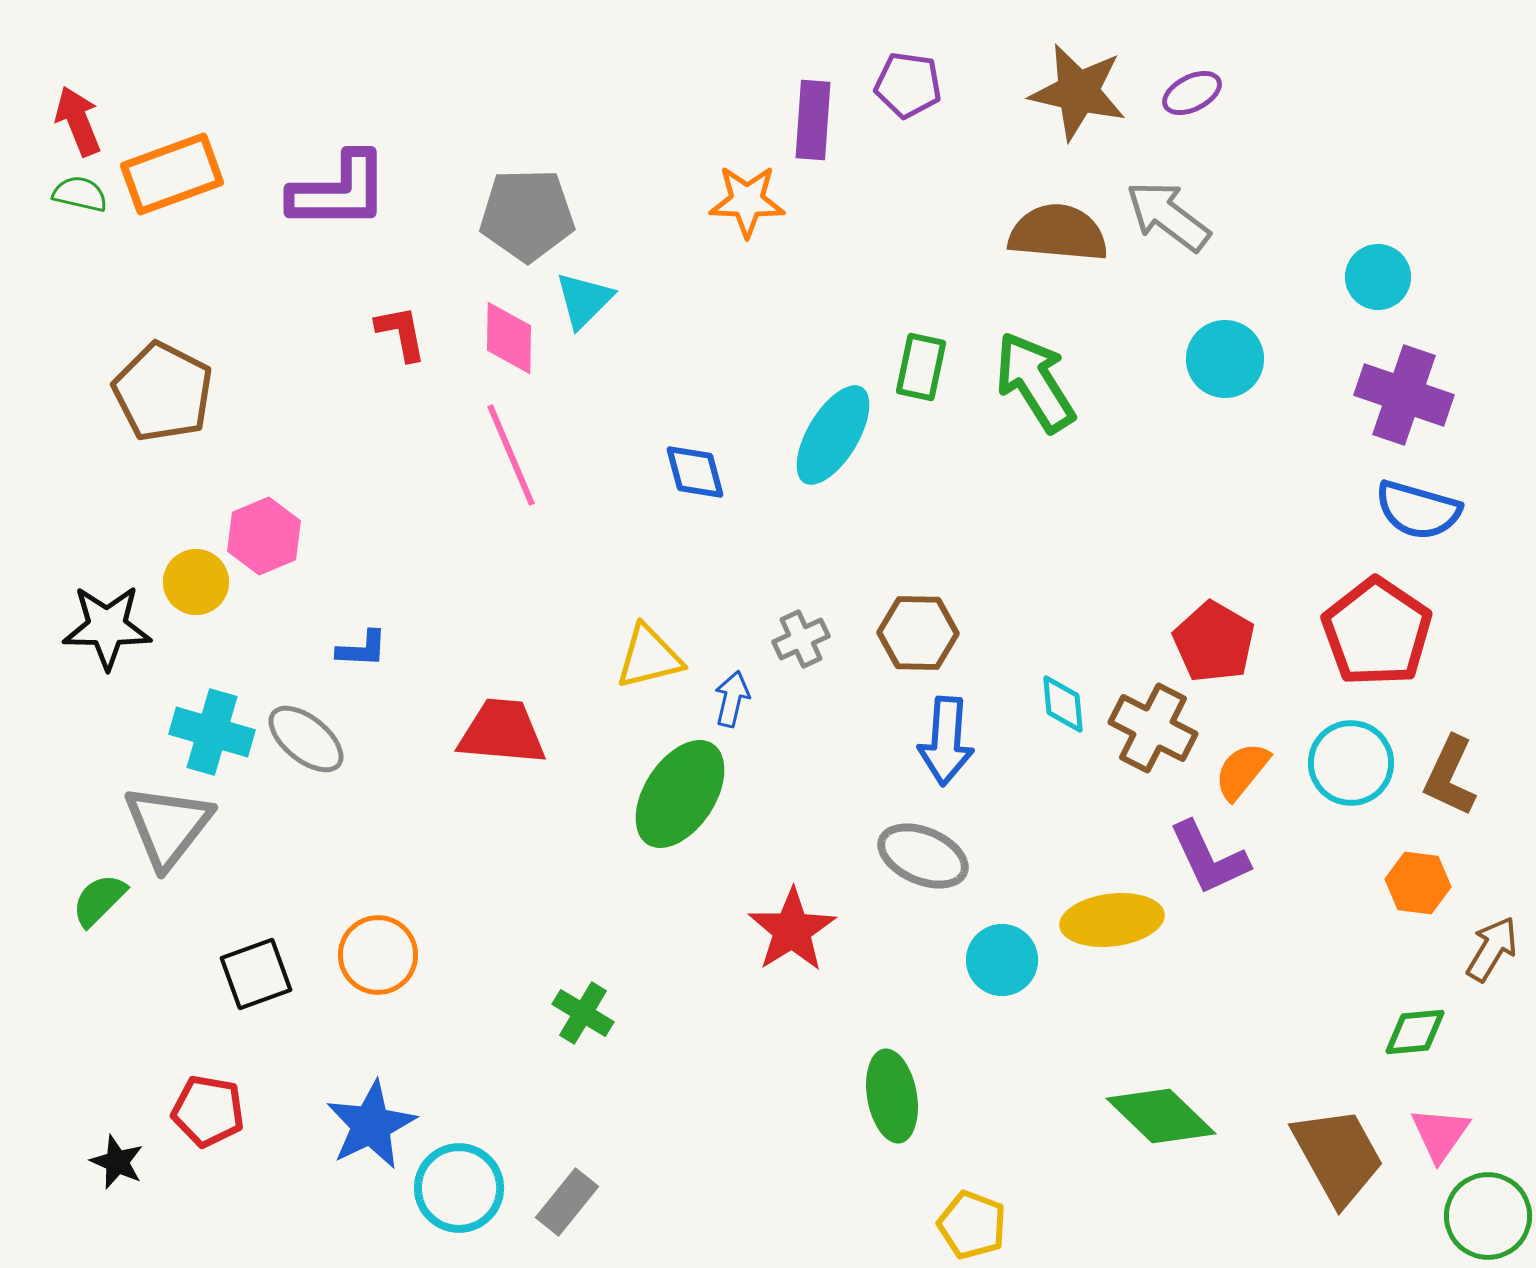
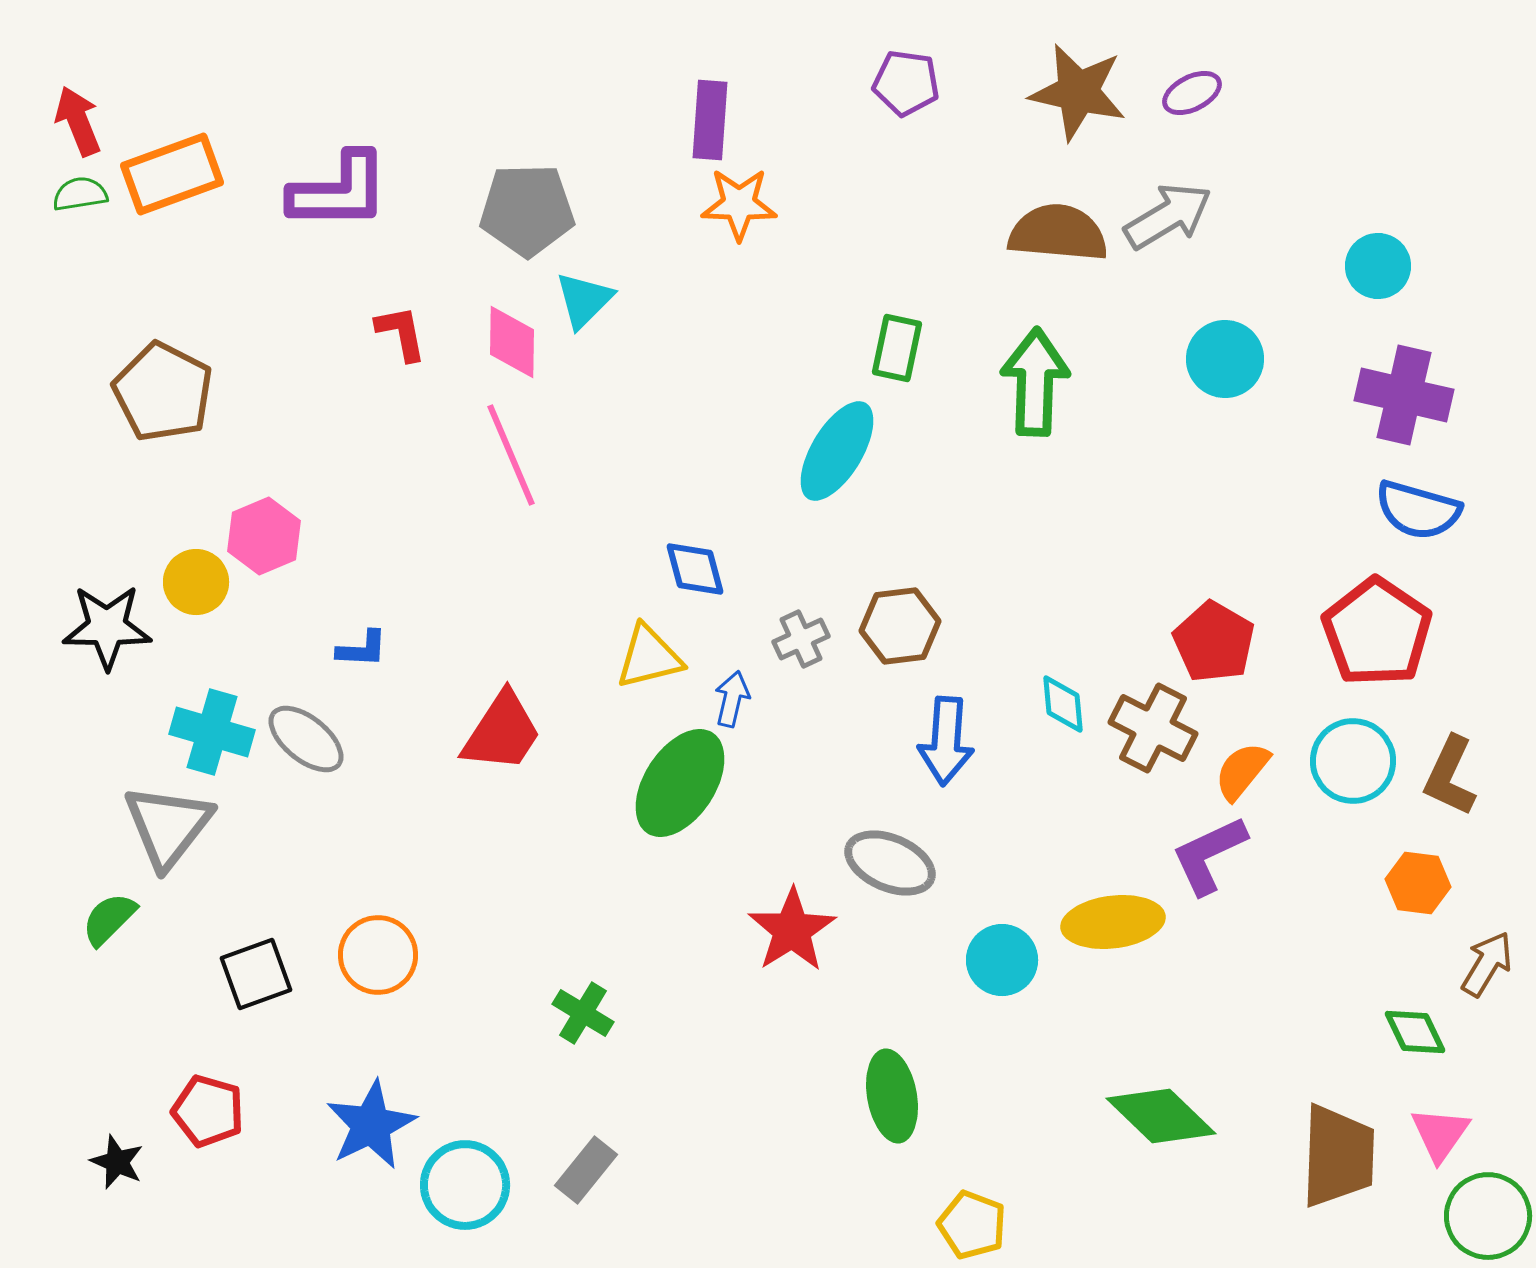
purple pentagon at (908, 85): moved 2 px left, 2 px up
purple rectangle at (813, 120): moved 103 px left
green semicircle at (80, 194): rotated 22 degrees counterclockwise
orange star at (747, 201): moved 8 px left, 3 px down
gray pentagon at (527, 215): moved 5 px up
gray arrow at (1168, 216): rotated 112 degrees clockwise
cyan circle at (1378, 277): moved 11 px up
pink diamond at (509, 338): moved 3 px right, 4 px down
green rectangle at (921, 367): moved 24 px left, 19 px up
green arrow at (1035, 382): rotated 34 degrees clockwise
purple cross at (1404, 395): rotated 6 degrees counterclockwise
cyan ellipse at (833, 435): moved 4 px right, 16 px down
blue diamond at (695, 472): moved 97 px down
brown hexagon at (918, 633): moved 18 px left, 7 px up; rotated 8 degrees counterclockwise
red trapezoid at (502, 732): rotated 118 degrees clockwise
cyan circle at (1351, 763): moved 2 px right, 2 px up
green ellipse at (680, 794): moved 11 px up
gray ellipse at (923, 856): moved 33 px left, 7 px down
purple L-shape at (1209, 858): moved 3 px up; rotated 90 degrees clockwise
green semicircle at (99, 900): moved 10 px right, 19 px down
yellow ellipse at (1112, 920): moved 1 px right, 2 px down
brown arrow at (1492, 949): moved 5 px left, 15 px down
green diamond at (1415, 1032): rotated 70 degrees clockwise
red pentagon at (208, 1111): rotated 6 degrees clockwise
brown trapezoid at (1338, 1156): rotated 31 degrees clockwise
cyan circle at (459, 1188): moved 6 px right, 3 px up
gray rectangle at (567, 1202): moved 19 px right, 32 px up
